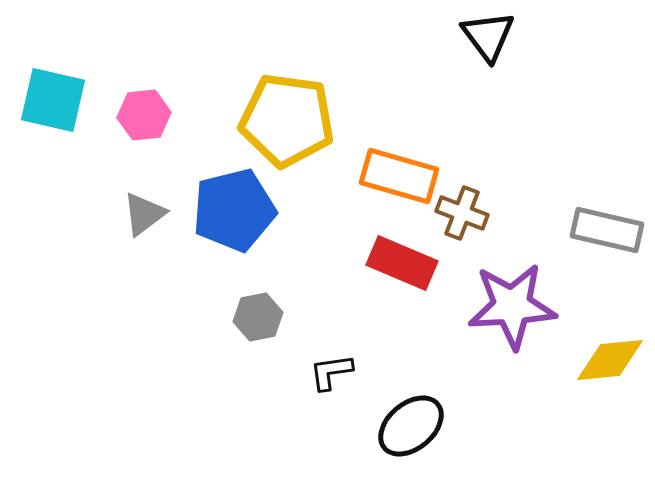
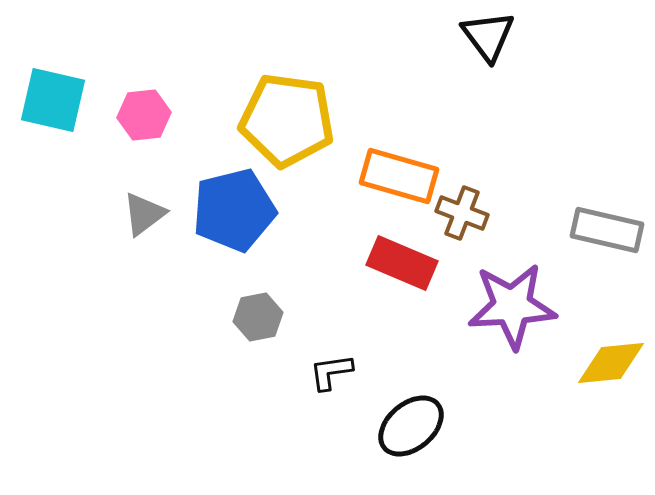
yellow diamond: moved 1 px right, 3 px down
